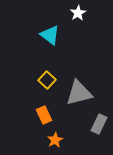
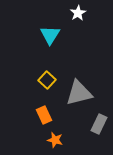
cyan triangle: rotated 25 degrees clockwise
orange star: rotated 28 degrees counterclockwise
